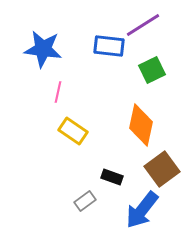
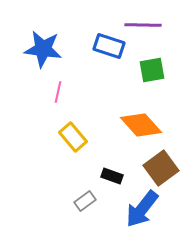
purple line: rotated 33 degrees clockwise
blue rectangle: rotated 12 degrees clockwise
green square: rotated 16 degrees clockwise
orange diamond: rotated 54 degrees counterclockwise
yellow rectangle: moved 6 px down; rotated 16 degrees clockwise
brown square: moved 1 px left, 1 px up
black rectangle: moved 1 px up
blue arrow: moved 1 px up
